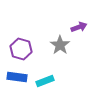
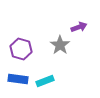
blue rectangle: moved 1 px right, 2 px down
